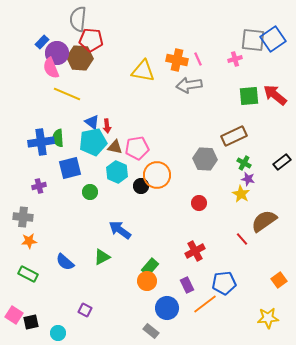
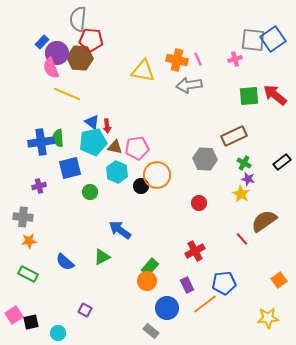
pink square at (14, 315): rotated 24 degrees clockwise
